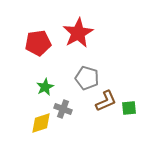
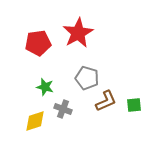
green star: rotated 30 degrees counterclockwise
green square: moved 5 px right, 3 px up
yellow diamond: moved 6 px left, 2 px up
